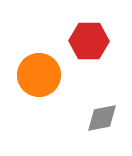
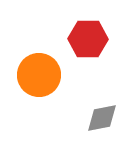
red hexagon: moved 1 px left, 2 px up
